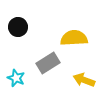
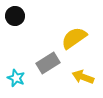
black circle: moved 3 px left, 11 px up
yellow semicircle: rotated 32 degrees counterclockwise
yellow arrow: moved 1 px left, 3 px up
